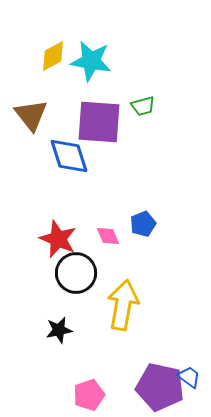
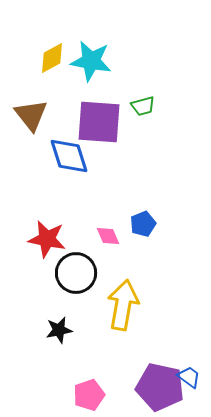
yellow diamond: moved 1 px left, 2 px down
red star: moved 11 px left; rotated 12 degrees counterclockwise
